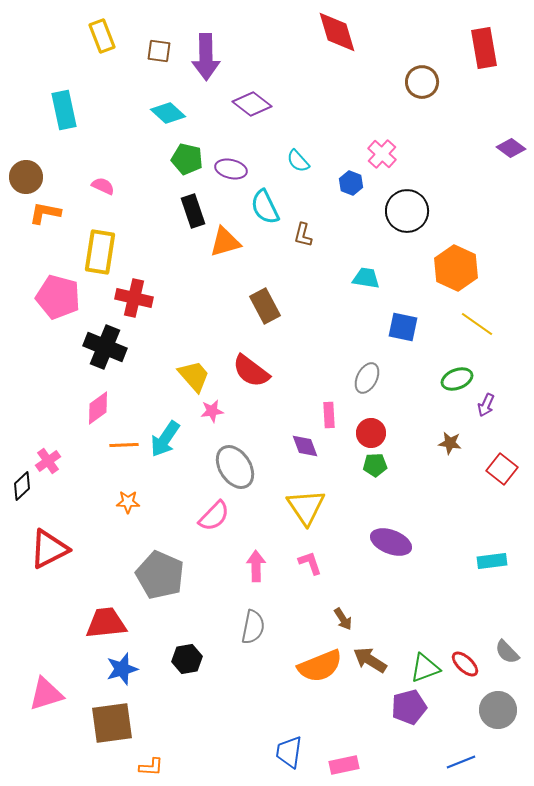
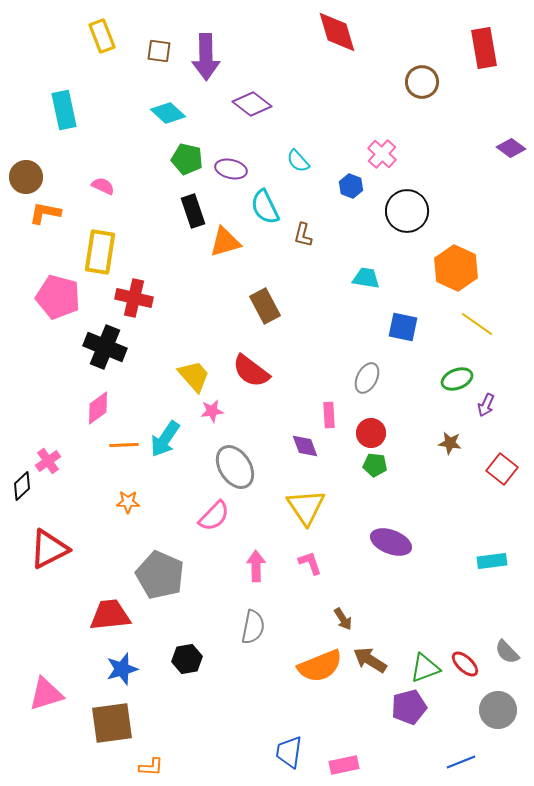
blue hexagon at (351, 183): moved 3 px down
green pentagon at (375, 465): rotated 10 degrees clockwise
red trapezoid at (106, 623): moved 4 px right, 8 px up
